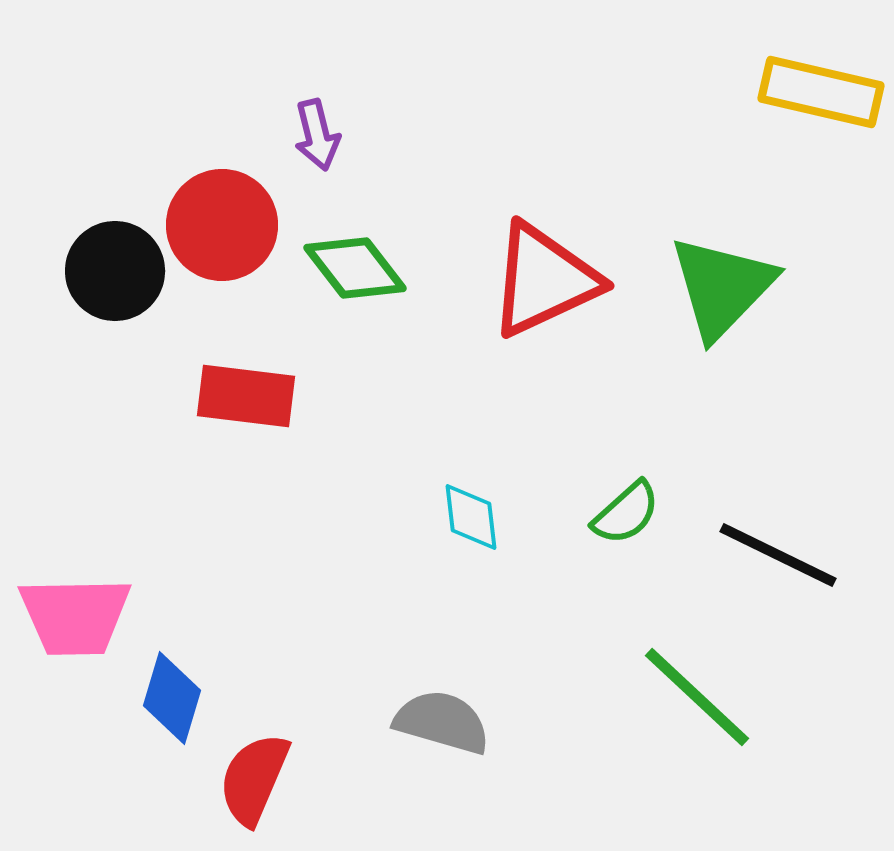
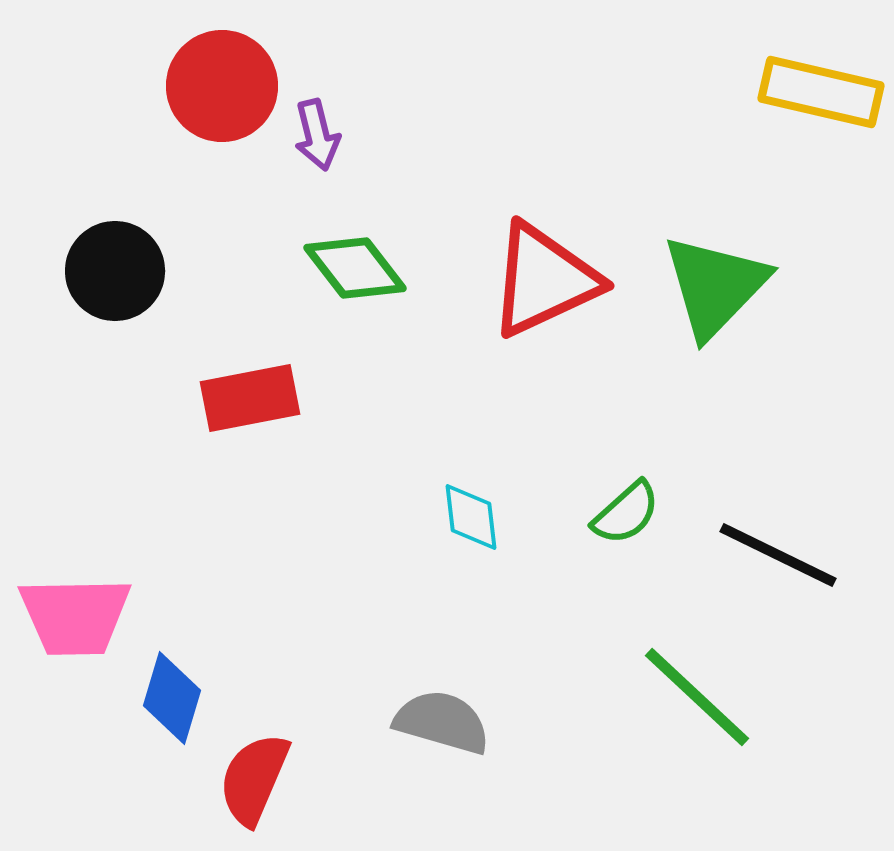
red circle: moved 139 px up
green triangle: moved 7 px left, 1 px up
red rectangle: moved 4 px right, 2 px down; rotated 18 degrees counterclockwise
